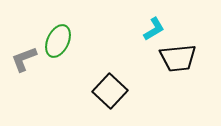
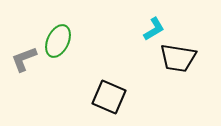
black trapezoid: rotated 15 degrees clockwise
black square: moved 1 px left, 6 px down; rotated 20 degrees counterclockwise
